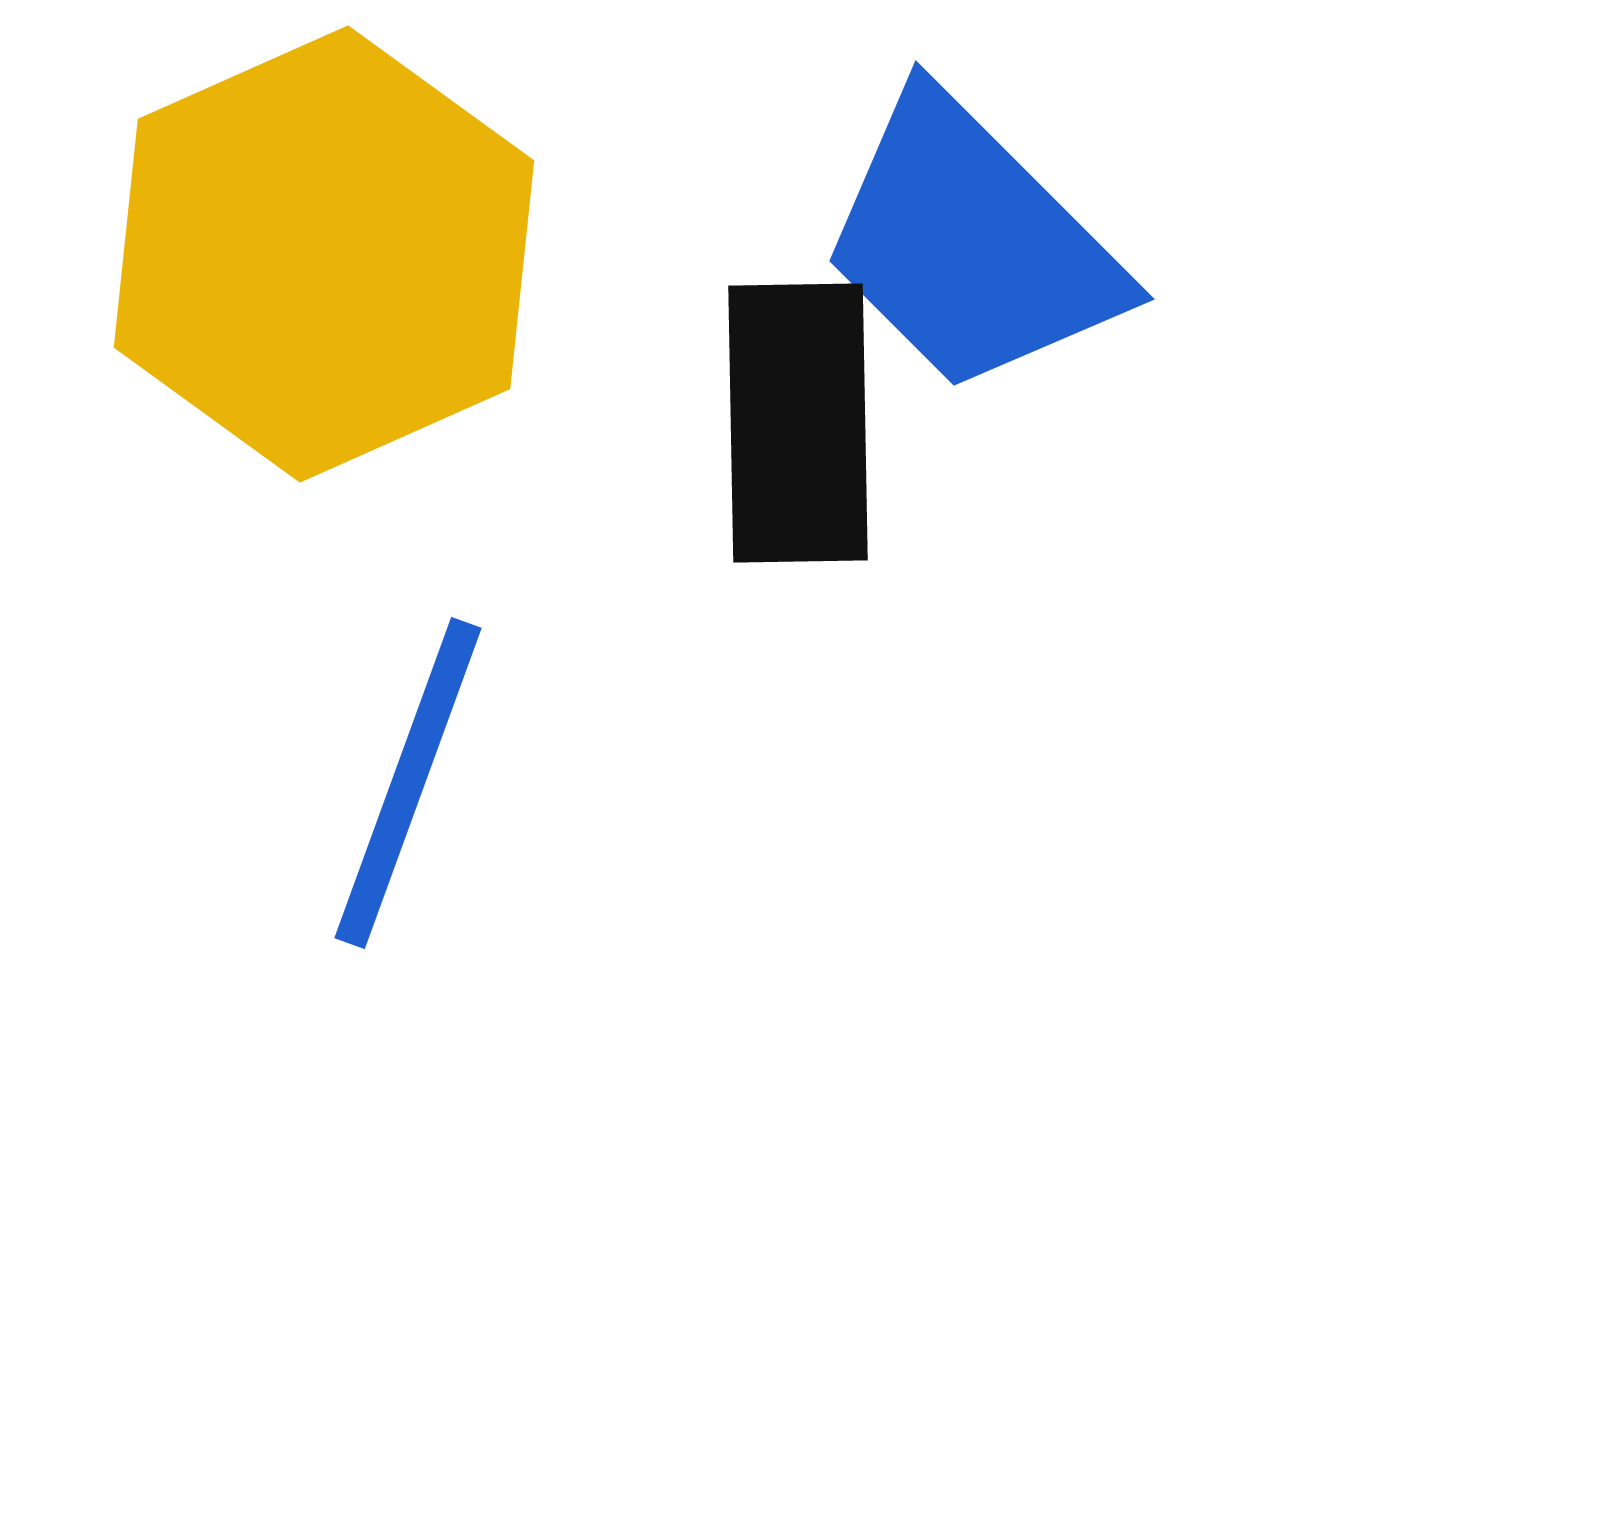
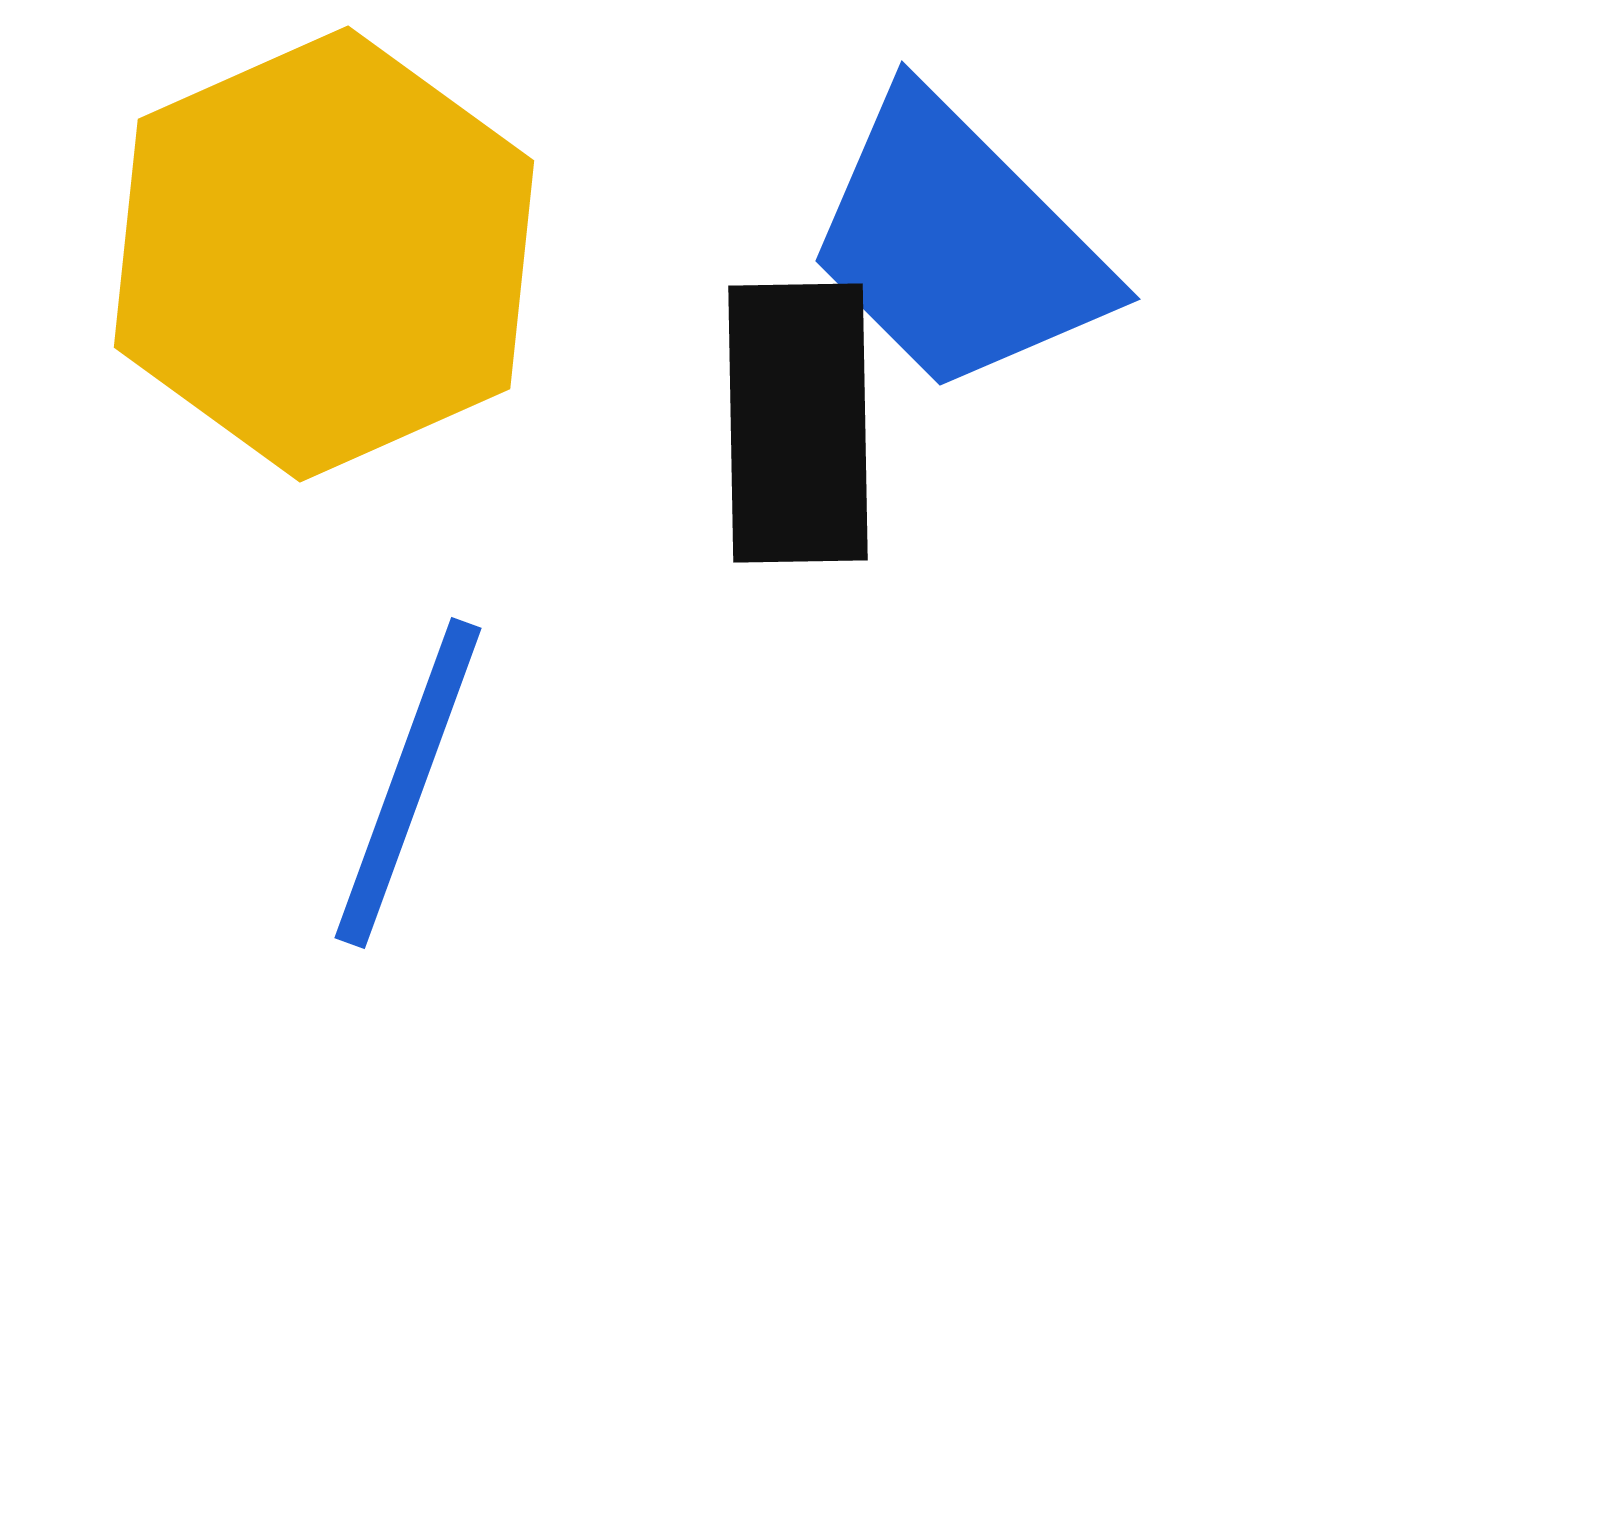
blue trapezoid: moved 14 px left
